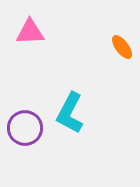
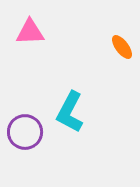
cyan L-shape: moved 1 px up
purple circle: moved 4 px down
